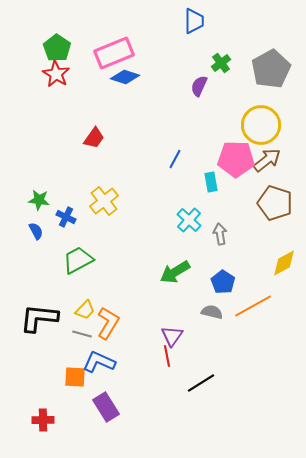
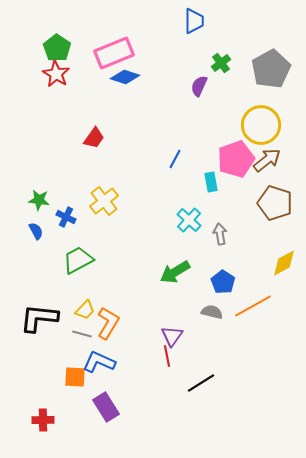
pink pentagon: rotated 21 degrees counterclockwise
